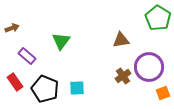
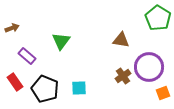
brown triangle: rotated 18 degrees clockwise
cyan square: moved 2 px right
